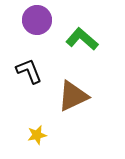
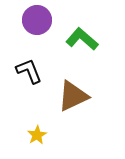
yellow star: rotated 18 degrees counterclockwise
